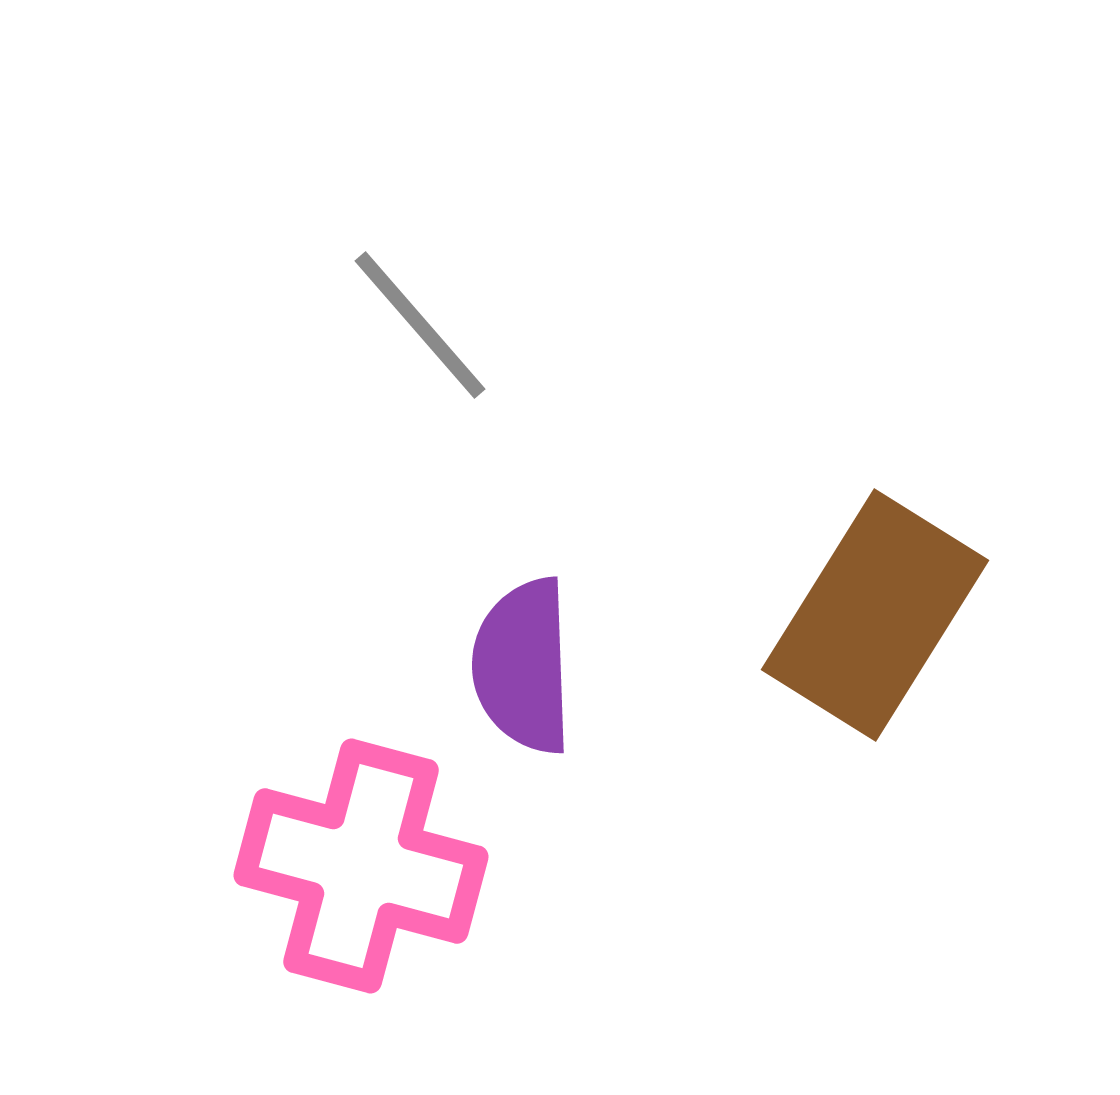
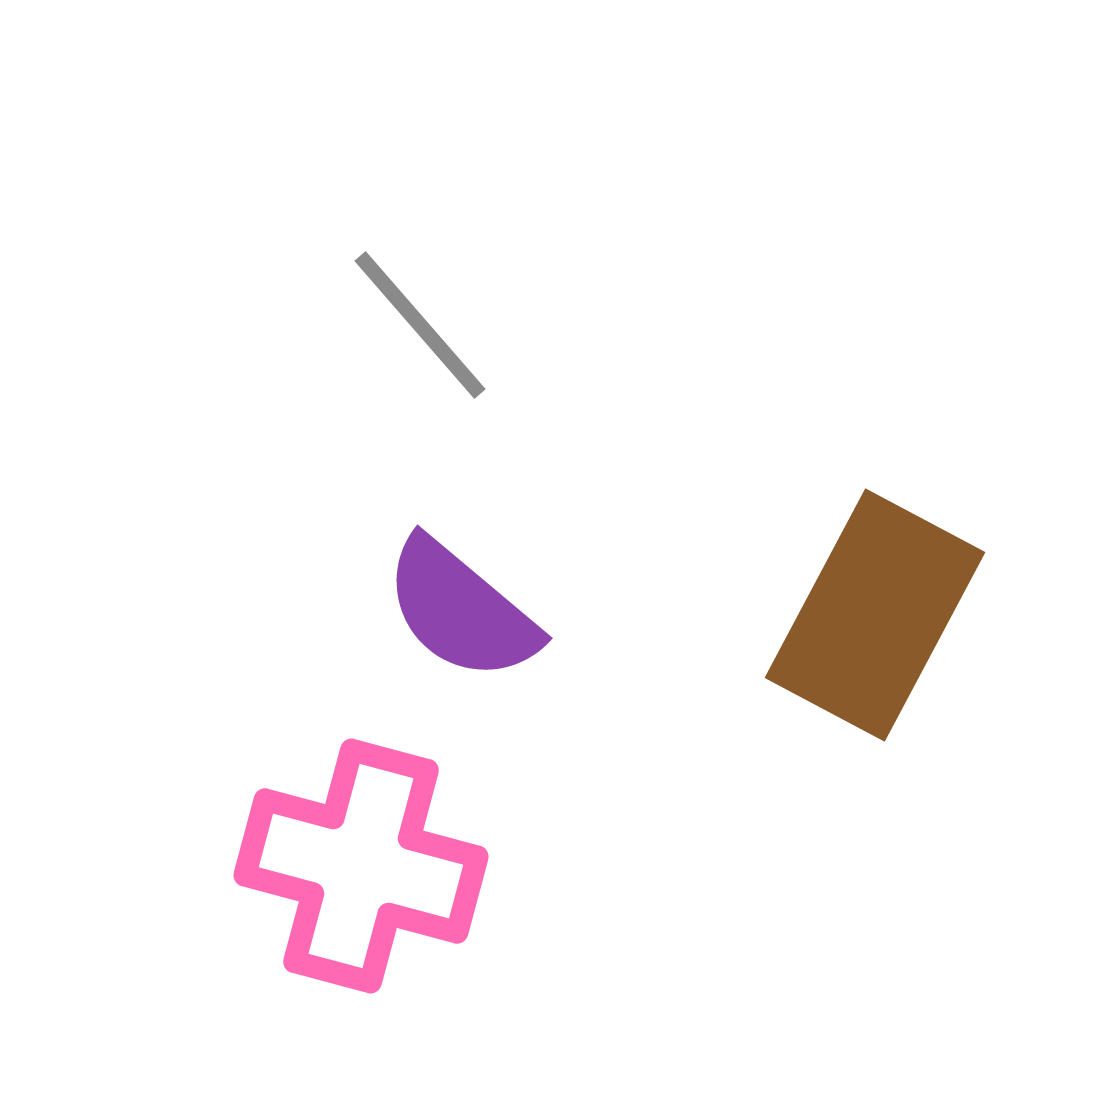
brown rectangle: rotated 4 degrees counterclockwise
purple semicircle: moved 62 px left, 56 px up; rotated 48 degrees counterclockwise
